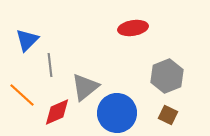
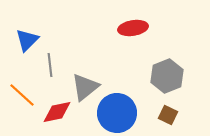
red diamond: rotated 12 degrees clockwise
